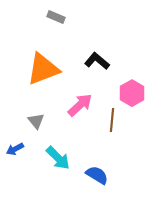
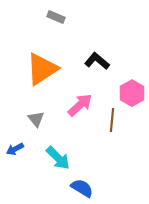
orange triangle: moved 1 px left; rotated 12 degrees counterclockwise
gray triangle: moved 2 px up
blue semicircle: moved 15 px left, 13 px down
